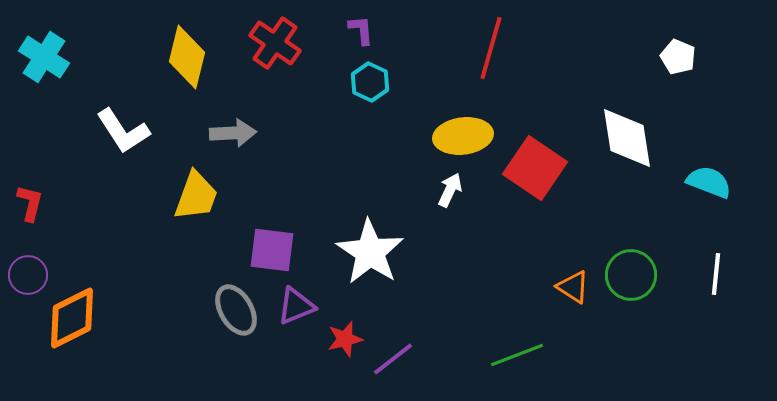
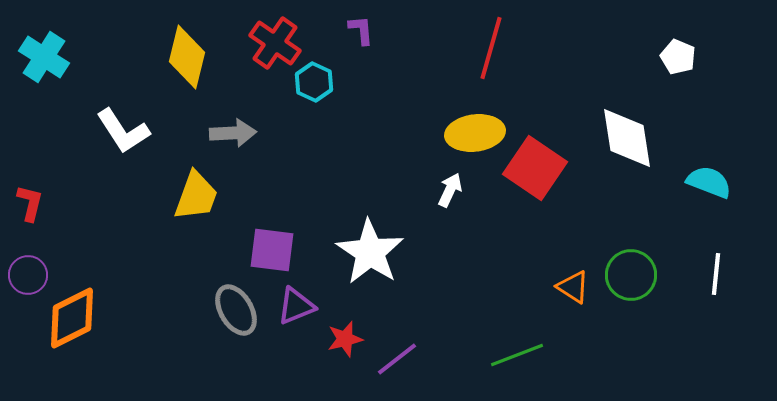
cyan hexagon: moved 56 px left
yellow ellipse: moved 12 px right, 3 px up
purple line: moved 4 px right
